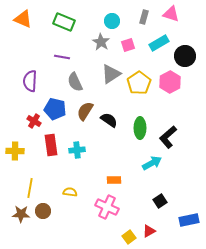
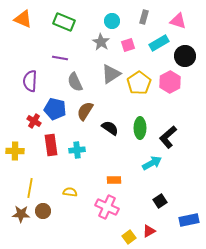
pink triangle: moved 7 px right, 7 px down
purple line: moved 2 px left, 1 px down
black semicircle: moved 1 px right, 8 px down
